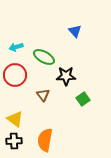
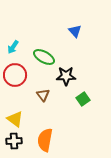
cyan arrow: moved 3 px left; rotated 40 degrees counterclockwise
